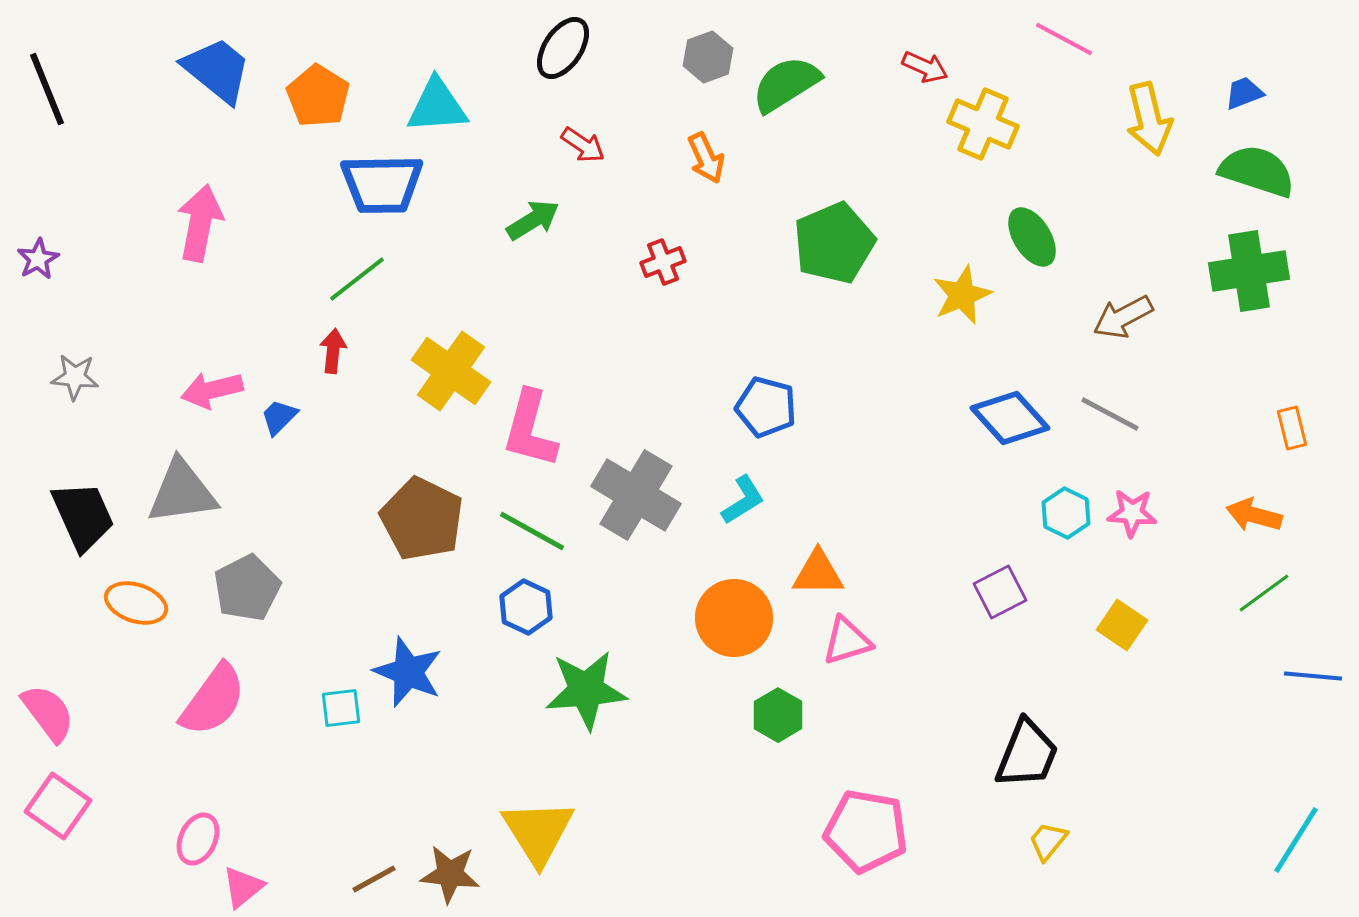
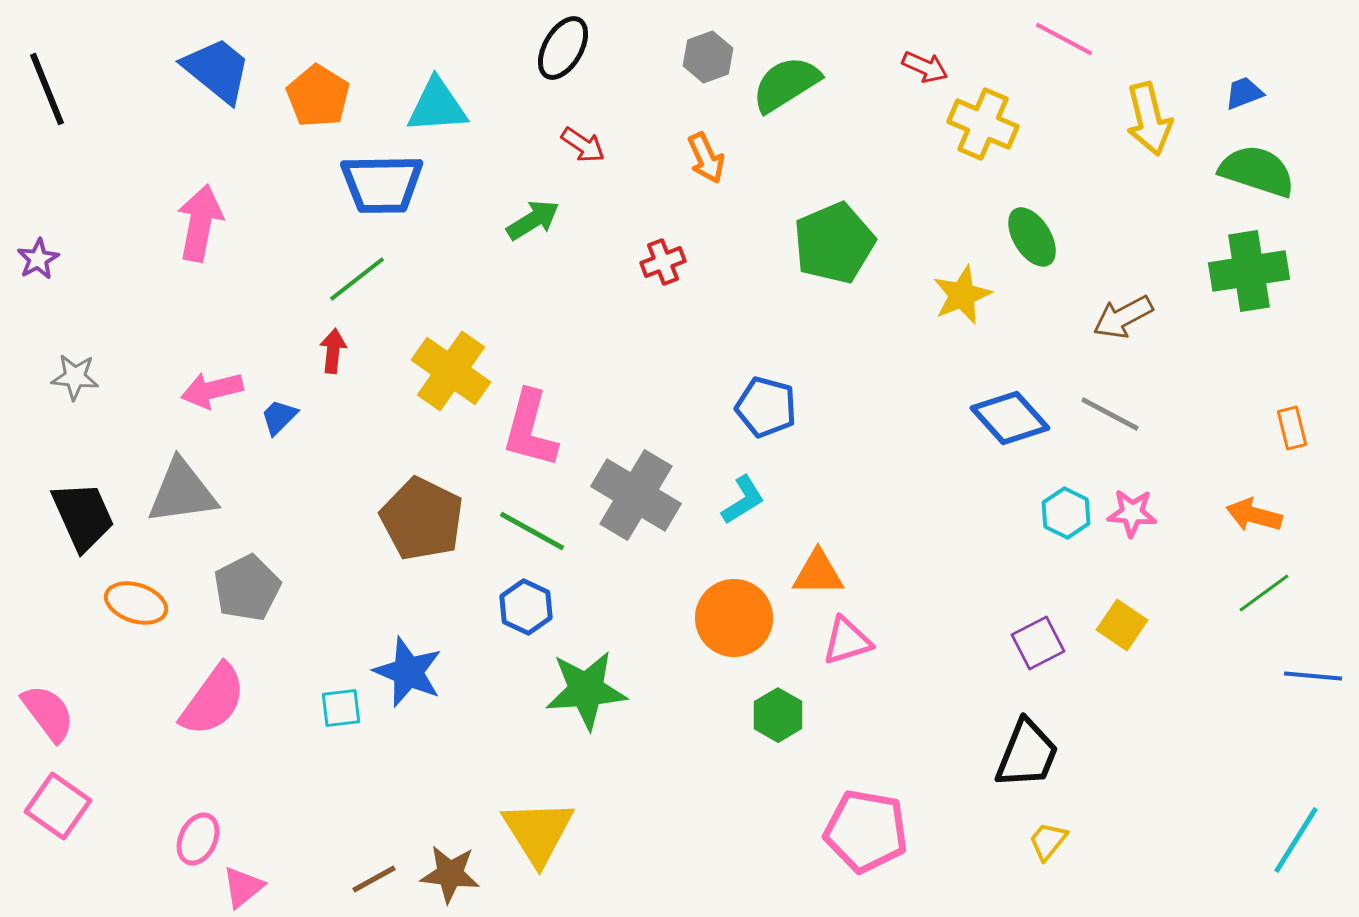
black ellipse at (563, 48): rotated 4 degrees counterclockwise
purple square at (1000, 592): moved 38 px right, 51 px down
